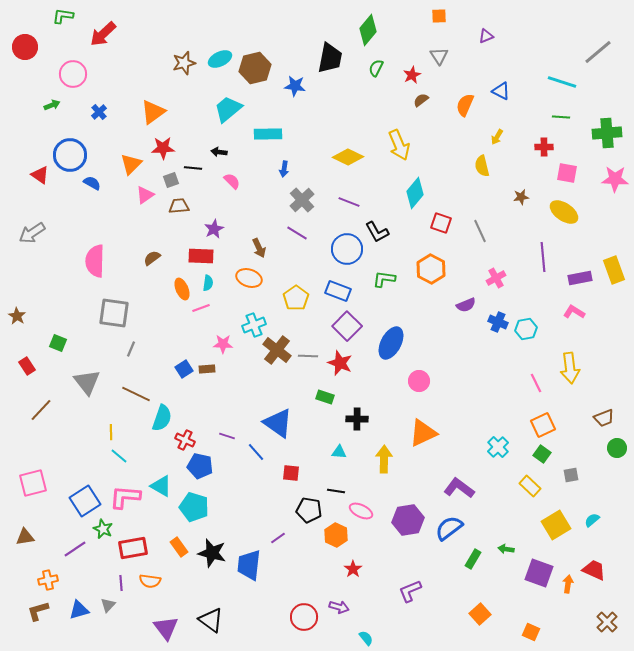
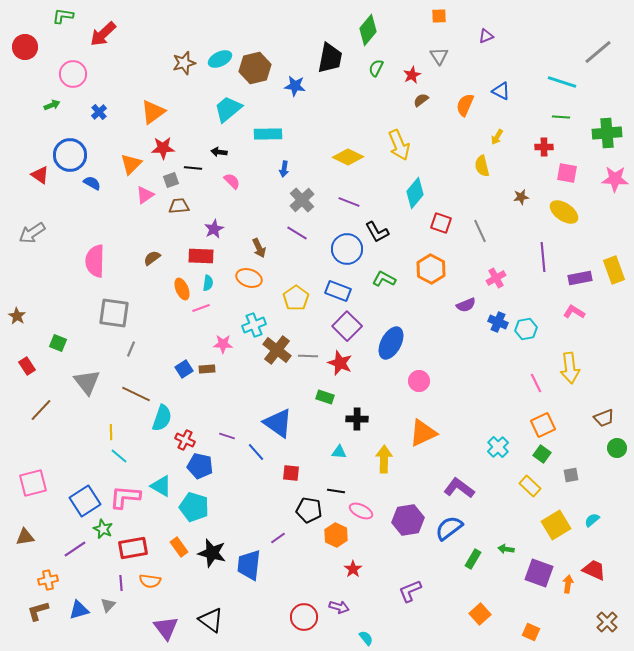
green L-shape at (384, 279): rotated 20 degrees clockwise
